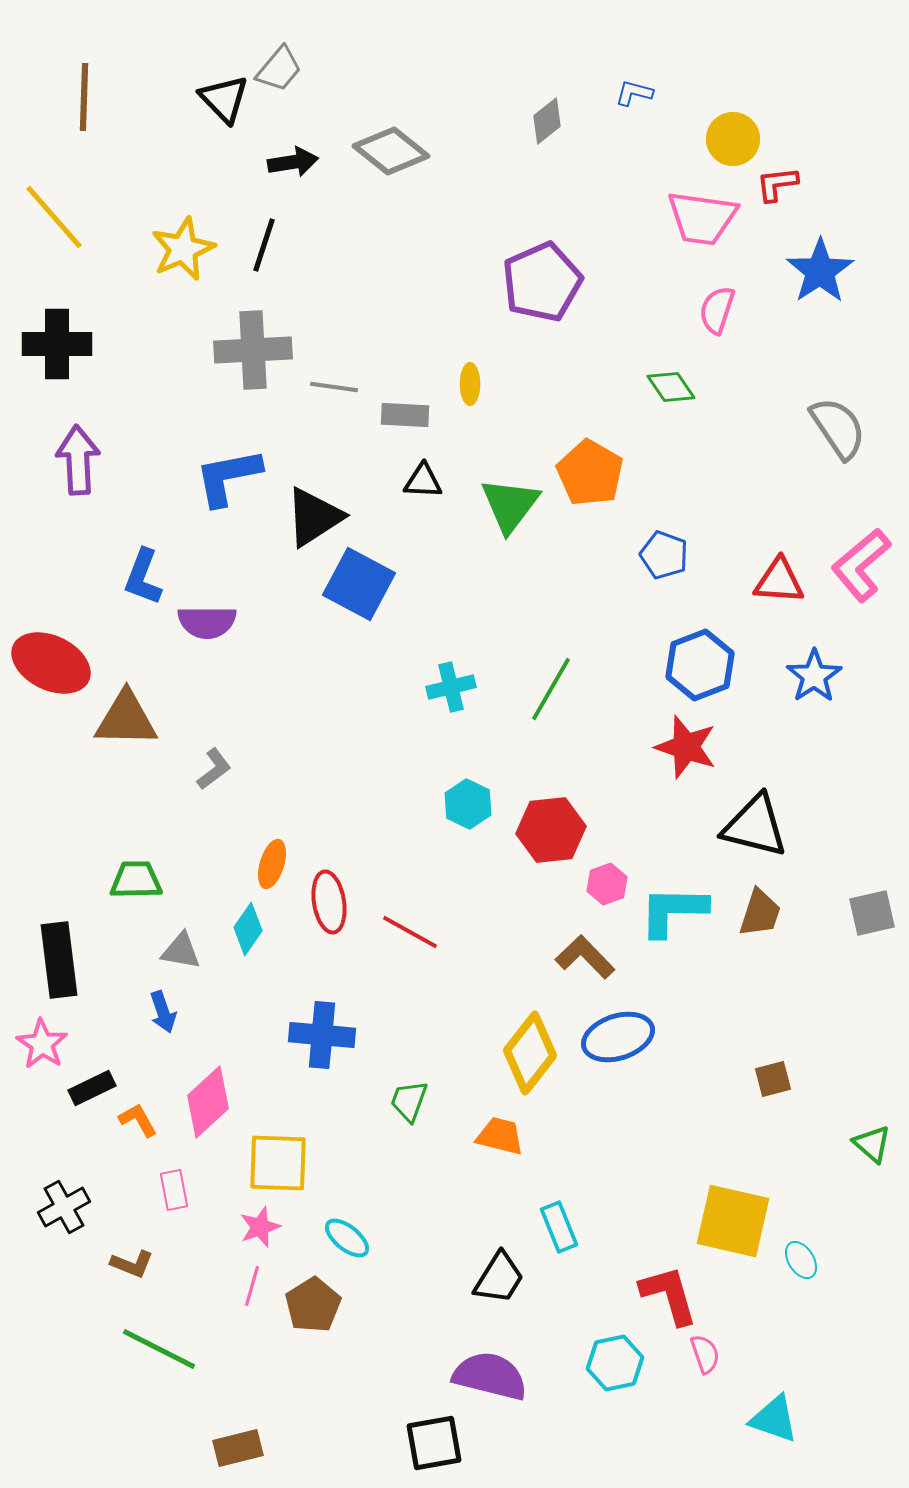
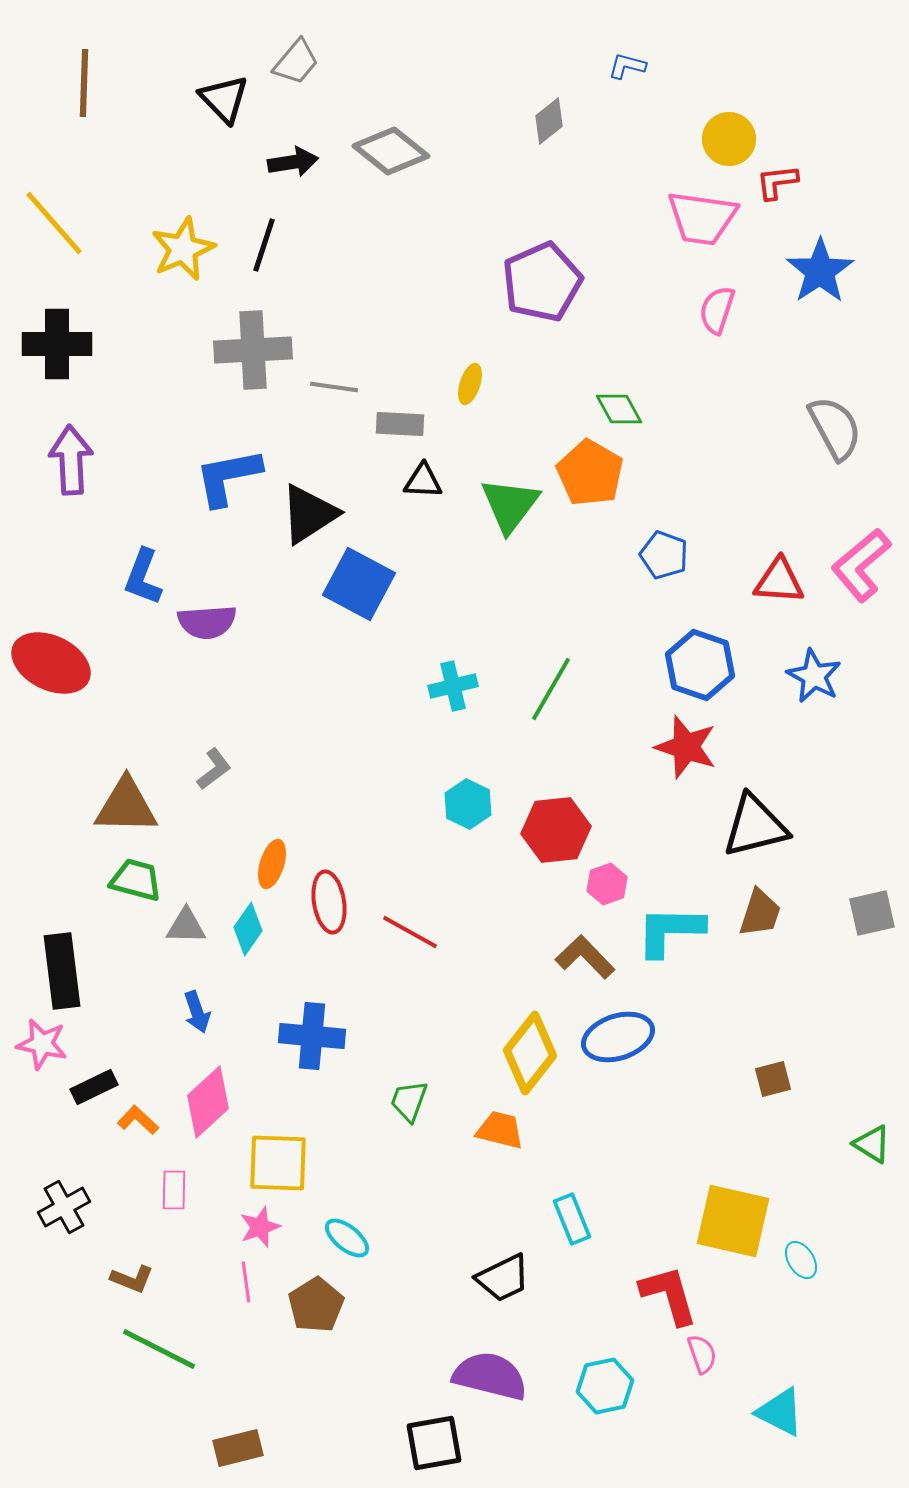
gray trapezoid at (279, 69): moved 17 px right, 7 px up
blue L-shape at (634, 93): moved 7 px left, 27 px up
brown line at (84, 97): moved 14 px up
gray diamond at (547, 121): moved 2 px right
yellow circle at (733, 139): moved 4 px left
red L-shape at (777, 184): moved 2 px up
yellow line at (54, 217): moved 6 px down
yellow ellipse at (470, 384): rotated 18 degrees clockwise
green diamond at (671, 387): moved 52 px left, 22 px down; rotated 6 degrees clockwise
gray rectangle at (405, 415): moved 5 px left, 9 px down
gray semicircle at (838, 428): moved 3 px left; rotated 6 degrees clockwise
purple arrow at (78, 460): moved 7 px left
black triangle at (314, 517): moved 5 px left, 3 px up
purple semicircle at (207, 622): rotated 4 degrees counterclockwise
blue hexagon at (700, 665): rotated 20 degrees counterclockwise
blue star at (814, 676): rotated 10 degrees counterclockwise
cyan cross at (451, 687): moved 2 px right, 1 px up
brown triangle at (126, 719): moved 87 px down
black triangle at (755, 826): rotated 28 degrees counterclockwise
red hexagon at (551, 830): moved 5 px right
green trapezoid at (136, 880): rotated 16 degrees clockwise
cyan L-shape at (673, 911): moved 3 px left, 20 px down
gray triangle at (181, 951): moved 5 px right, 25 px up; rotated 9 degrees counterclockwise
black rectangle at (59, 960): moved 3 px right, 11 px down
blue arrow at (163, 1012): moved 34 px right
blue cross at (322, 1035): moved 10 px left, 1 px down
pink star at (42, 1044): rotated 21 degrees counterclockwise
black rectangle at (92, 1088): moved 2 px right, 1 px up
orange L-shape at (138, 1120): rotated 18 degrees counterclockwise
orange trapezoid at (500, 1136): moved 6 px up
green triangle at (872, 1144): rotated 9 degrees counterclockwise
pink rectangle at (174, 1190): rotated 12 degrees clockwise
cyan rectangle at (559, 1227): moved 13 px right, 8 px up
brown L-shape at (132, 1264): moved 15 px down
black trapezoid at (499, 1278): moved 4 px right; rotated 32 degrees clockwise
pink line at (252, 1286): moved 6 px left, 4 px up; rotated 24 degrees counterclockwise
brown pentagon at (313, 1305): moved 3 px right
pink semicircle at (705, 1354): moved 3 px left
cyan hexagon at (615, 1363): moved 10 px left, 23 px down
cyan triangle at (774, 1419): moved 6 px right, 7 px up; rotated 8 degrees clockwise
